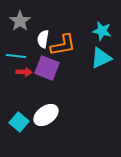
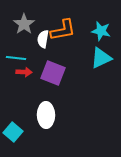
gray star: moved 4 px right, 3 px down
cyan star: moved 1 px left
orange L-shape: moved 15 px up
cyan line: moved 2 px down
purple square: moved 6 px right, 5 px down
white ellipse: rotated 55 degrees counterclockwise
cyan square: moved 6 px left, 10 px down
